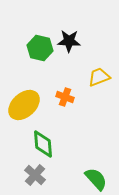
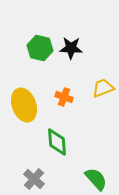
black star: moved 2 px right, 7 px down
yellow trapezoid: moved 4 px right, 11 px down
orange cross: moved 1 px left
yellow ellipse: rotated 68 degrees counterclockwise
green diamond: moved 14 px right, 2 px up
gray cross: moved 1 px left, 4 px down
